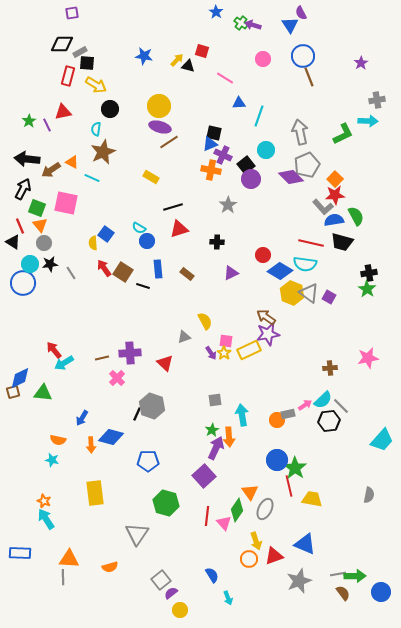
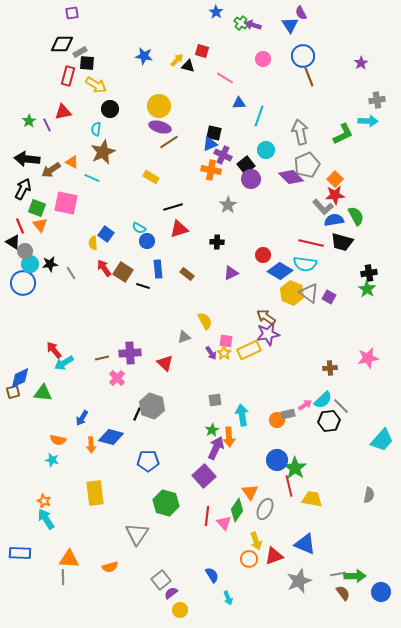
gray circle at (44, 243): moved 19 px left, 8 px down
